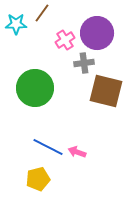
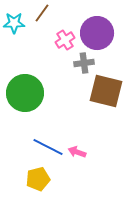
cyan star: moved 2 px left, 1 px up
green circle: moved 10 px left, 5 px down
